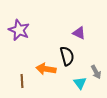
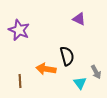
purple triangle: moved 14 px up
brown line: moved 2 px left
